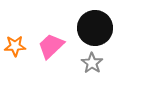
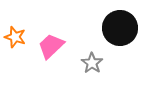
black circle: moved 25 px right
orange star: moved 9 px up; rotated 20 degrees clockwise
